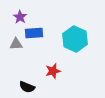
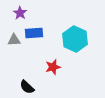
purple star: moved 4 px up
gray triangle: moved 2 px left, 4 px up
red star: moved 4 px up
black semicircle: rotated 21 degrees clockwise
